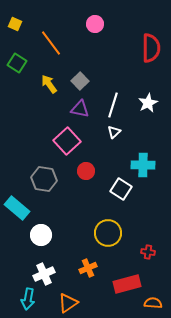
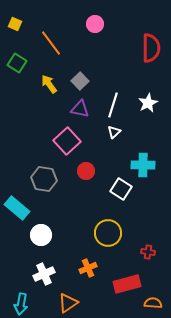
cyan arrow: moved 7 px left, 5 px down
